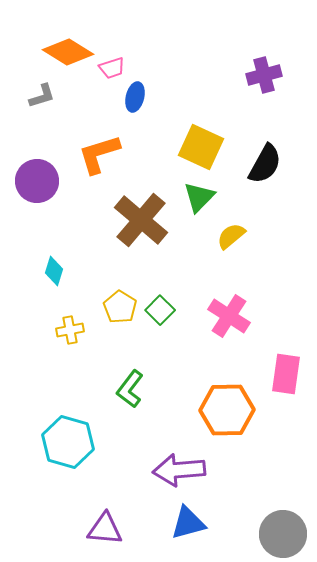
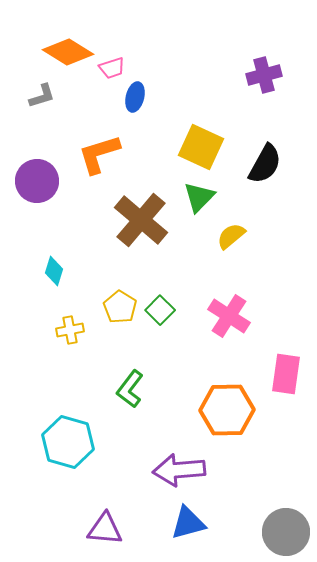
gray circle: moved 3 px right, 2 px up
